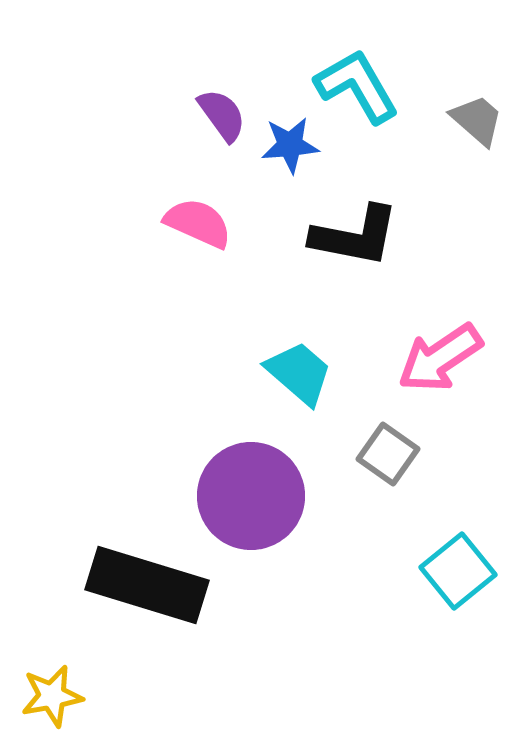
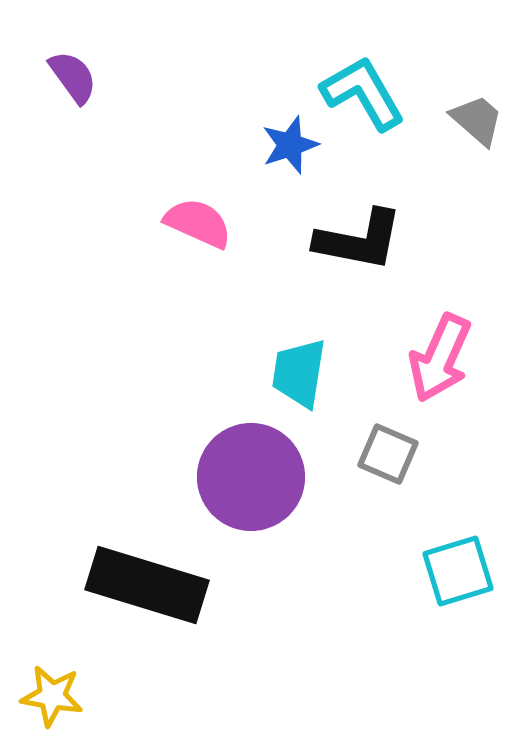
cyan L-shape: moved 6 px right, 7 px down
purple semicircle: moved 149 px left, 38 px up
blue star: rotated 14 degrees counterclockwise
black L-shape: moved 4 px right, 4 px down
pink arrow: rotated 32 degrees counterclockwise
cyan trapezoid: rotated 122 degrees counterclockwise
gray square: rotated 12 degrees counterclockwise
purple circle: moved 19 px up
cyan square: rotated 22 degrees clockwise
yellow star: rotated 20 degrees clockwise
